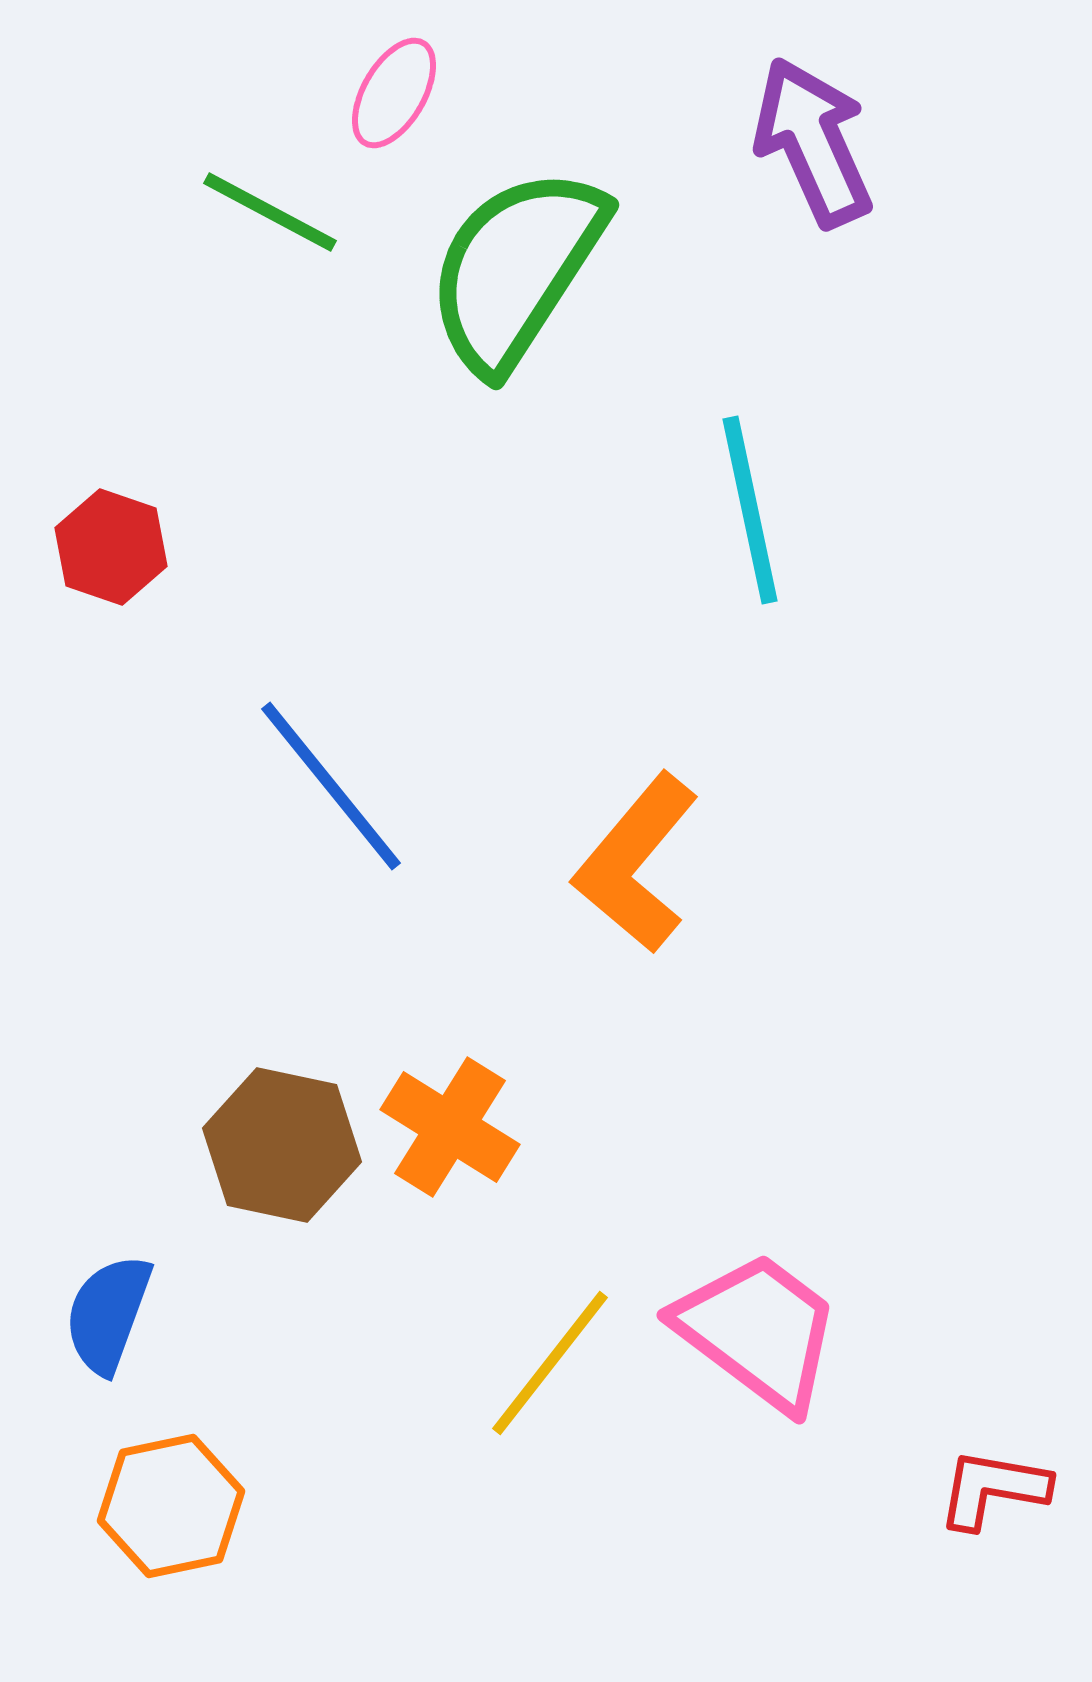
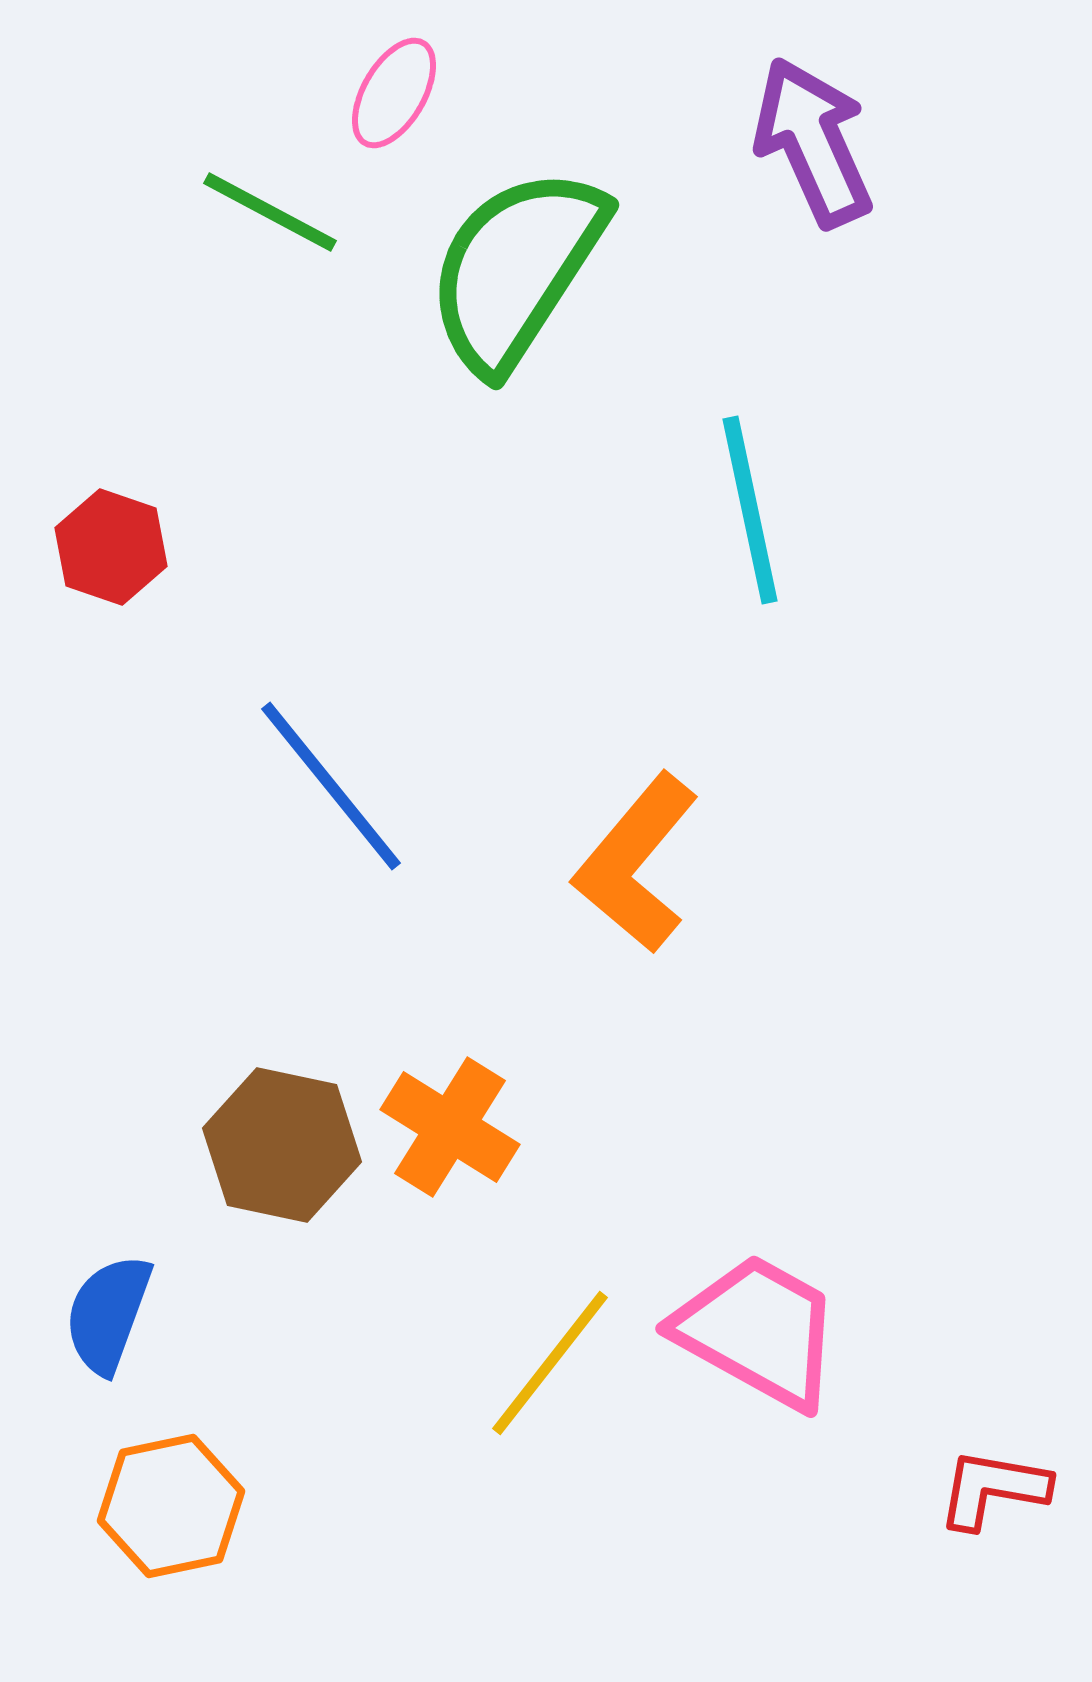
pink trapezoid: rotated 8 degrees counterclockwise
